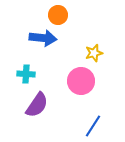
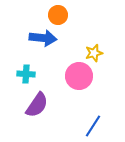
pink circle: moved 2 px left, 5 px up
